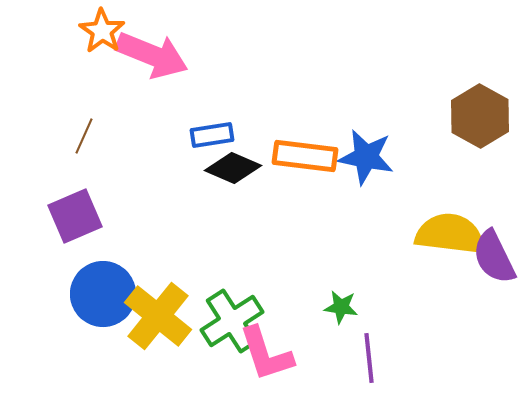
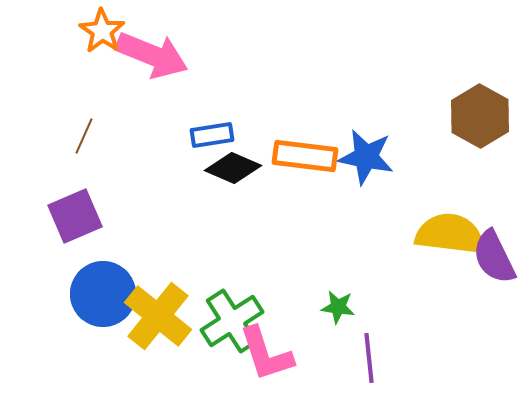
green star: moved 3 px left
